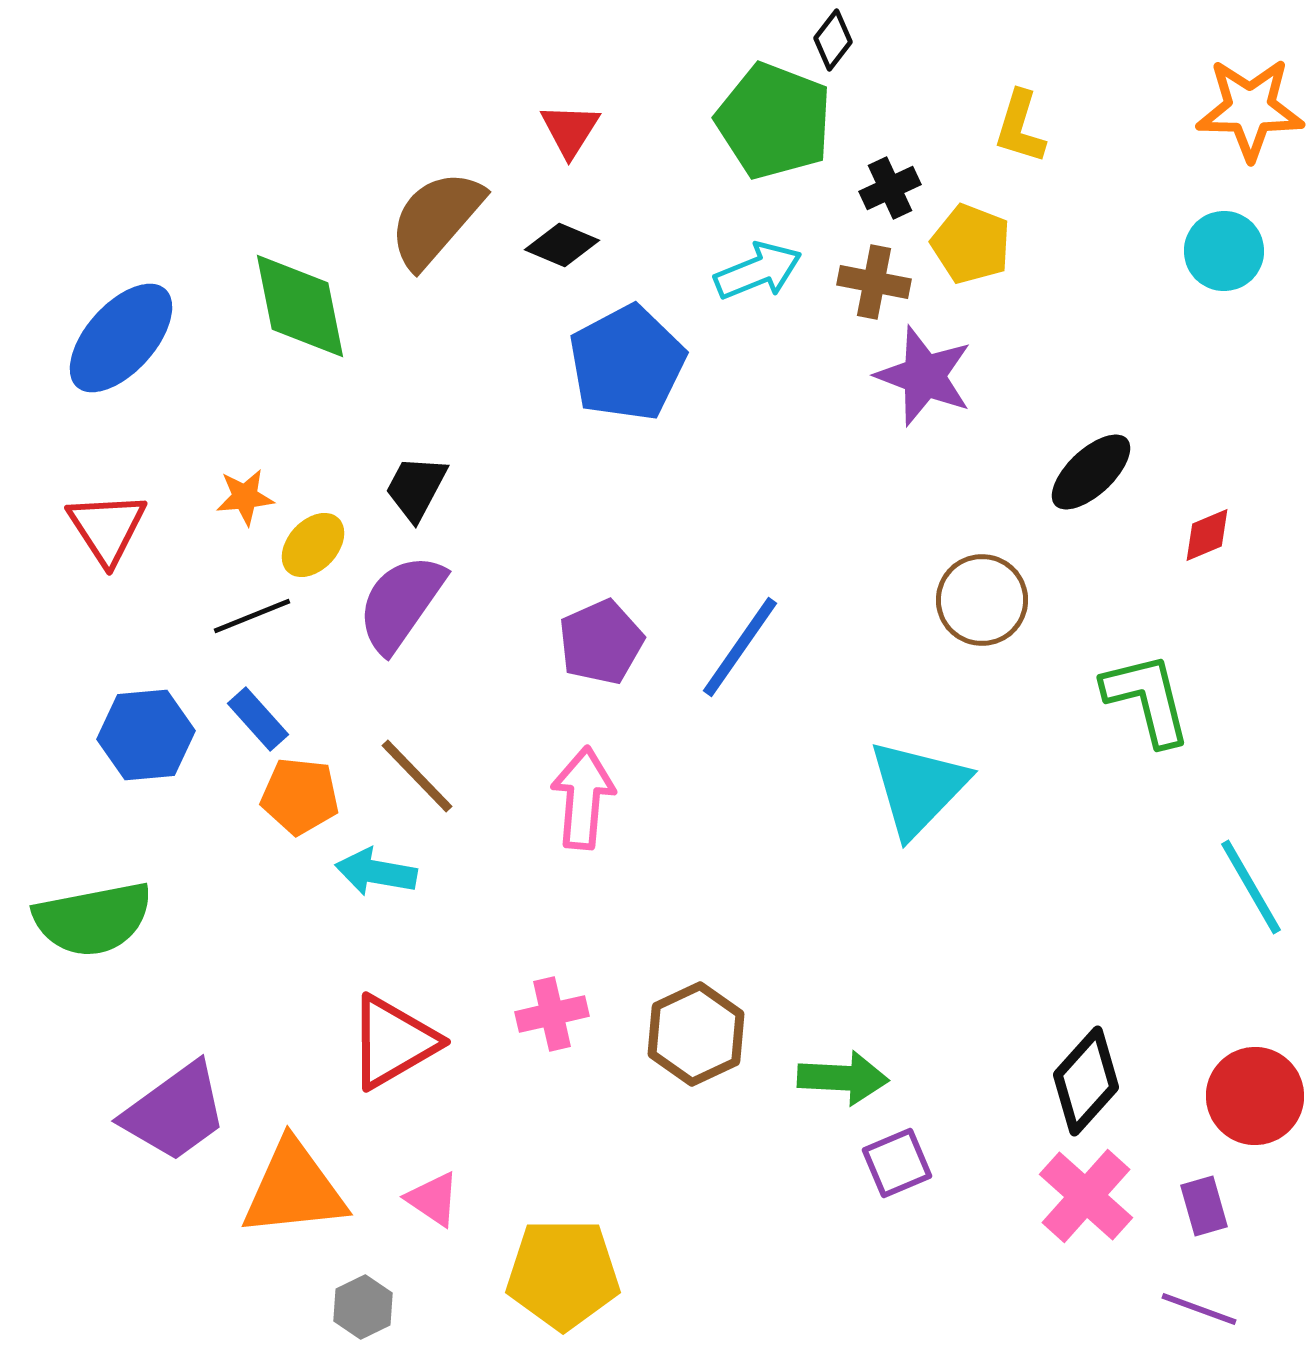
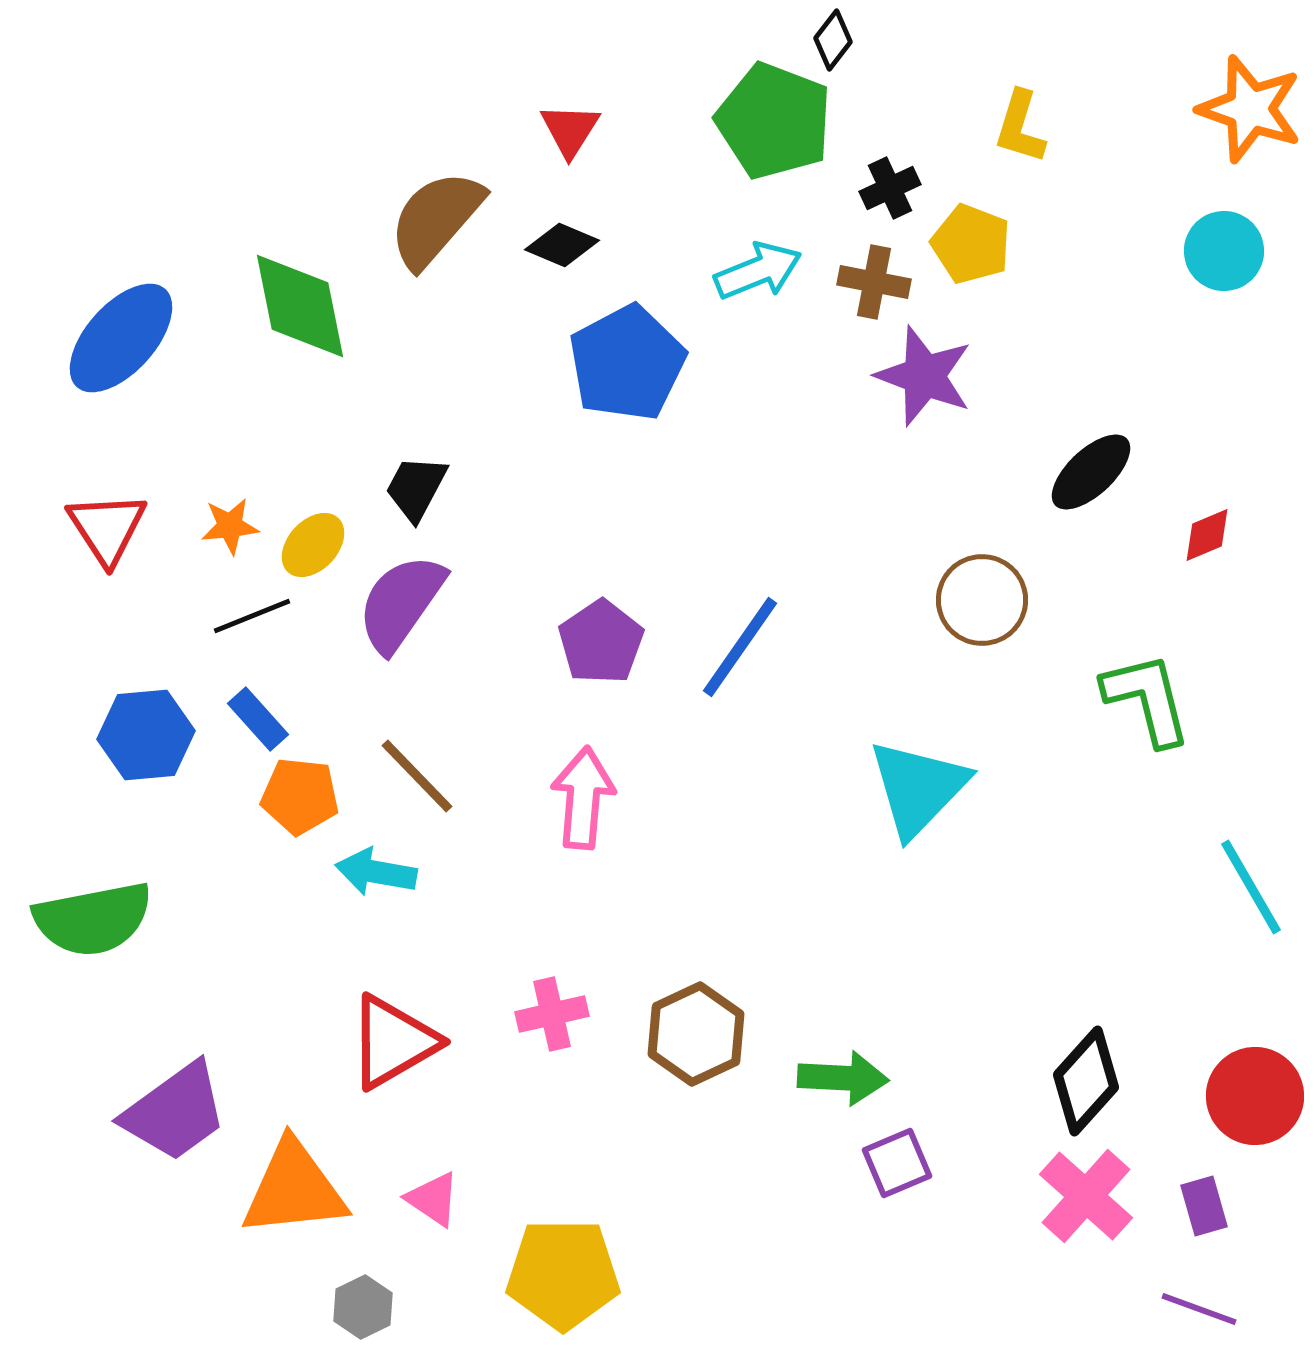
orange star at (1250, 109): rotated 18 degrees clockwise
orange star at (245, 497): moved 15 px left, 29 px down
purple pentagon at (601, 642): rotated 10 degrees counterclockwise
